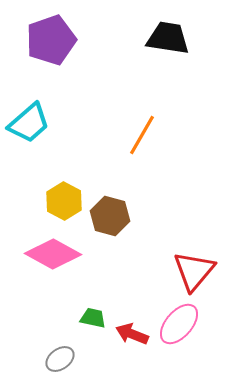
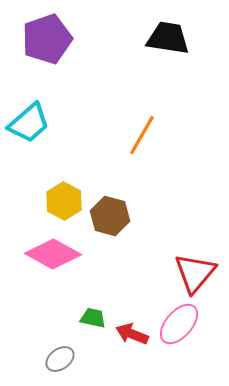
purple pentagon: moved 4 px left, 1 px up
red triangle: moved 1 px right, 2 px down
